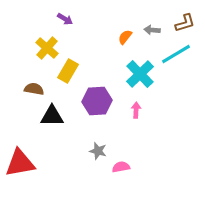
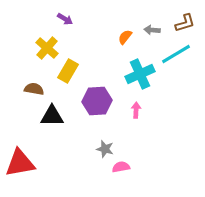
cyan cross: rotated 20 degrees clockwise
gray star: moved 7 px right, 2 px up
